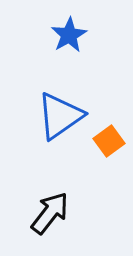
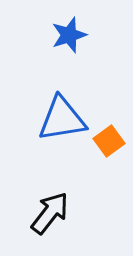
blue star: rotated 12 degrees clockwise
blue triangle: moved 2 px right, 3 px down; rotated 26 degrees clockwise
